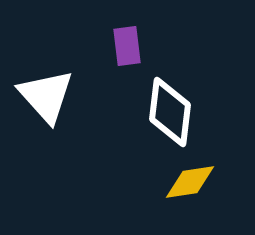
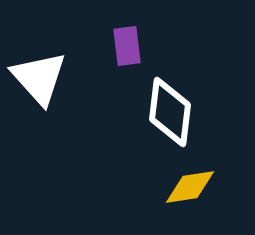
white triangle: moved 7 px left, 18 px up
yellow diamond: moved 5 px down
